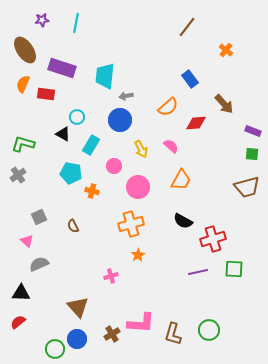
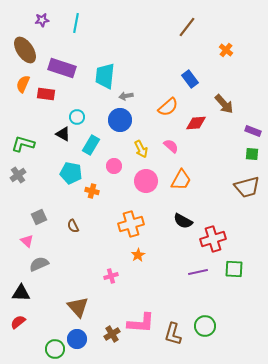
pink circle at (138, 187): moved 8 px right, 6 px up
green circle at (209, 330): moved 4 px left, 4 px up
